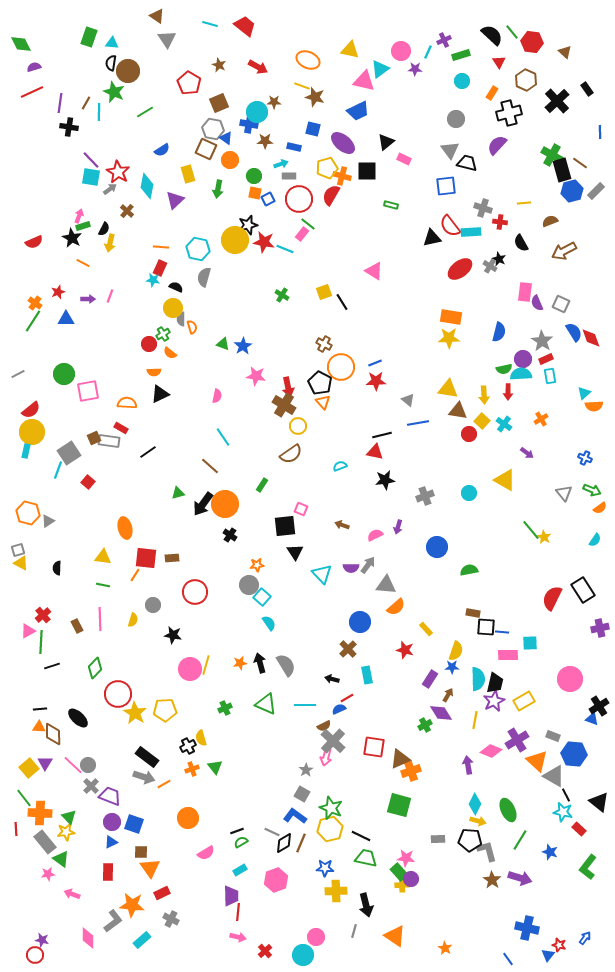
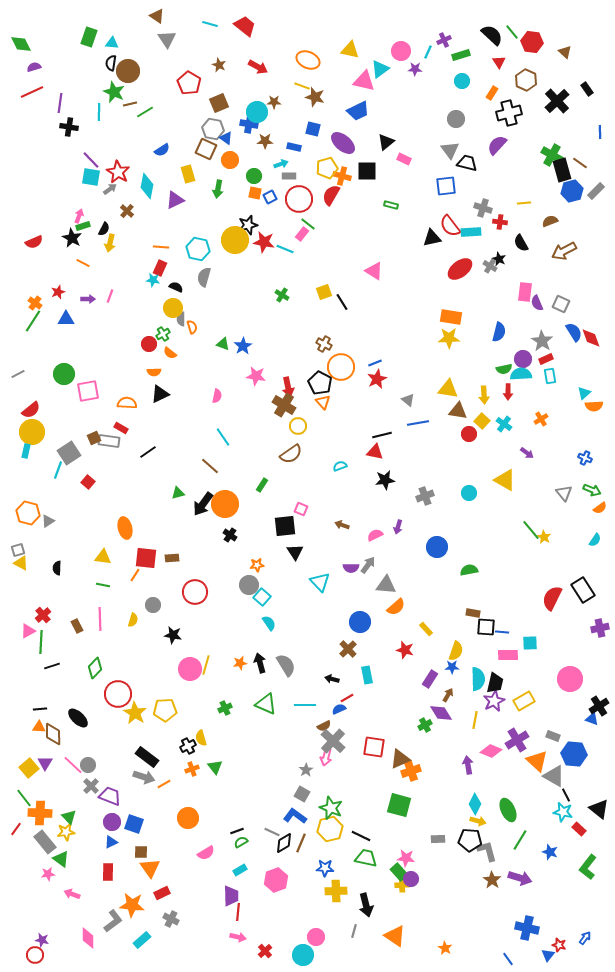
brown line at (86, 103): moved 44 px right, 1 px down; rotated 48 degrees clockwise
blue square at (268, 199): moved 2 px right, 2 px up
purple triangle at (175, 200): rotated 18 degrees clockwise
red star at (376, 381): moved 1 px right, 2 px up; rotated 24 degrees counterclockwise
cyan triangle at (322, 574): moved 2 px left, 8 px down
black triangle at (599, 802): moved 7 px down
red line at (16, 829): rotated 40 degrees clockwise
